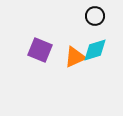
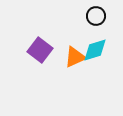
black circle: moved 1 px right
purple square: rotated 15 degrees clockwise
